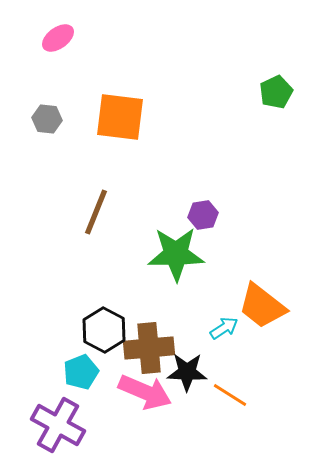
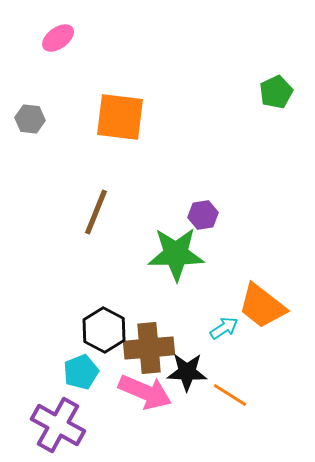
gray hexagon: moved 17 px left
